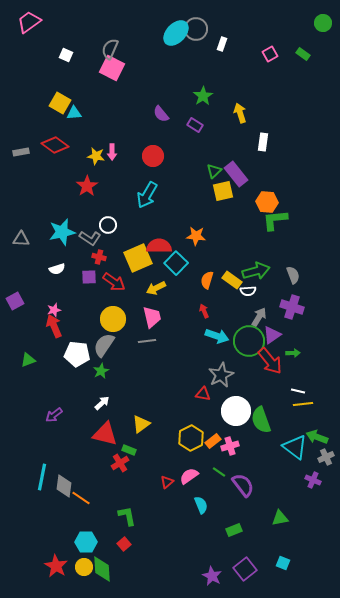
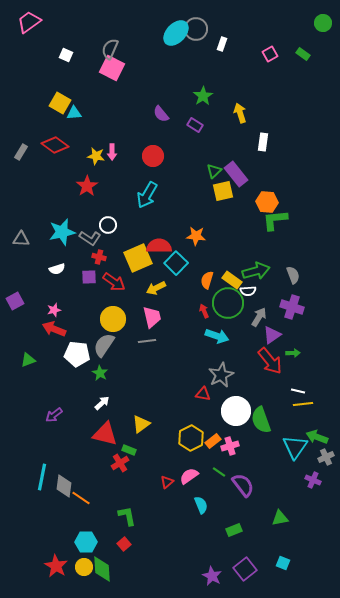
gray rectangle at (21, 152): rotated 49 degrees counterclockwise
red arrow at (54, 326): moved 3 px down; rotated 45 degrees counterclockwise
green circle at (249, 341): moved 21 px left, 38 px up
green star at (101, 371): moved 1 px left, 2 px down; rotated 14 degrees counterclockwise
cyan triangle at (295, 447): rotated 28 degrees clockwise
